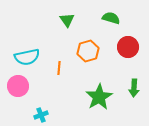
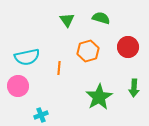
green semicircle: moved 10 px left
